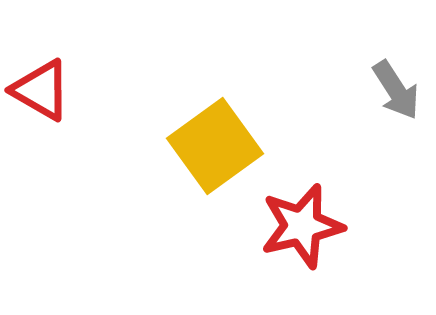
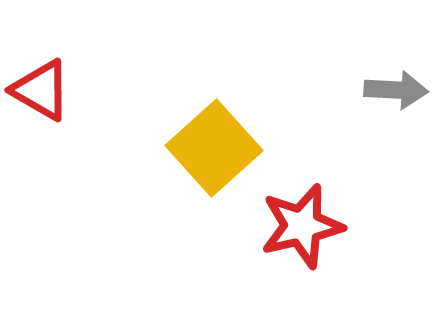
gray arrow: rotated 54 degrees counterclockwise
yellow square: moved 1 px left, 2 px down; rotated 6 degrees counterclockwise
